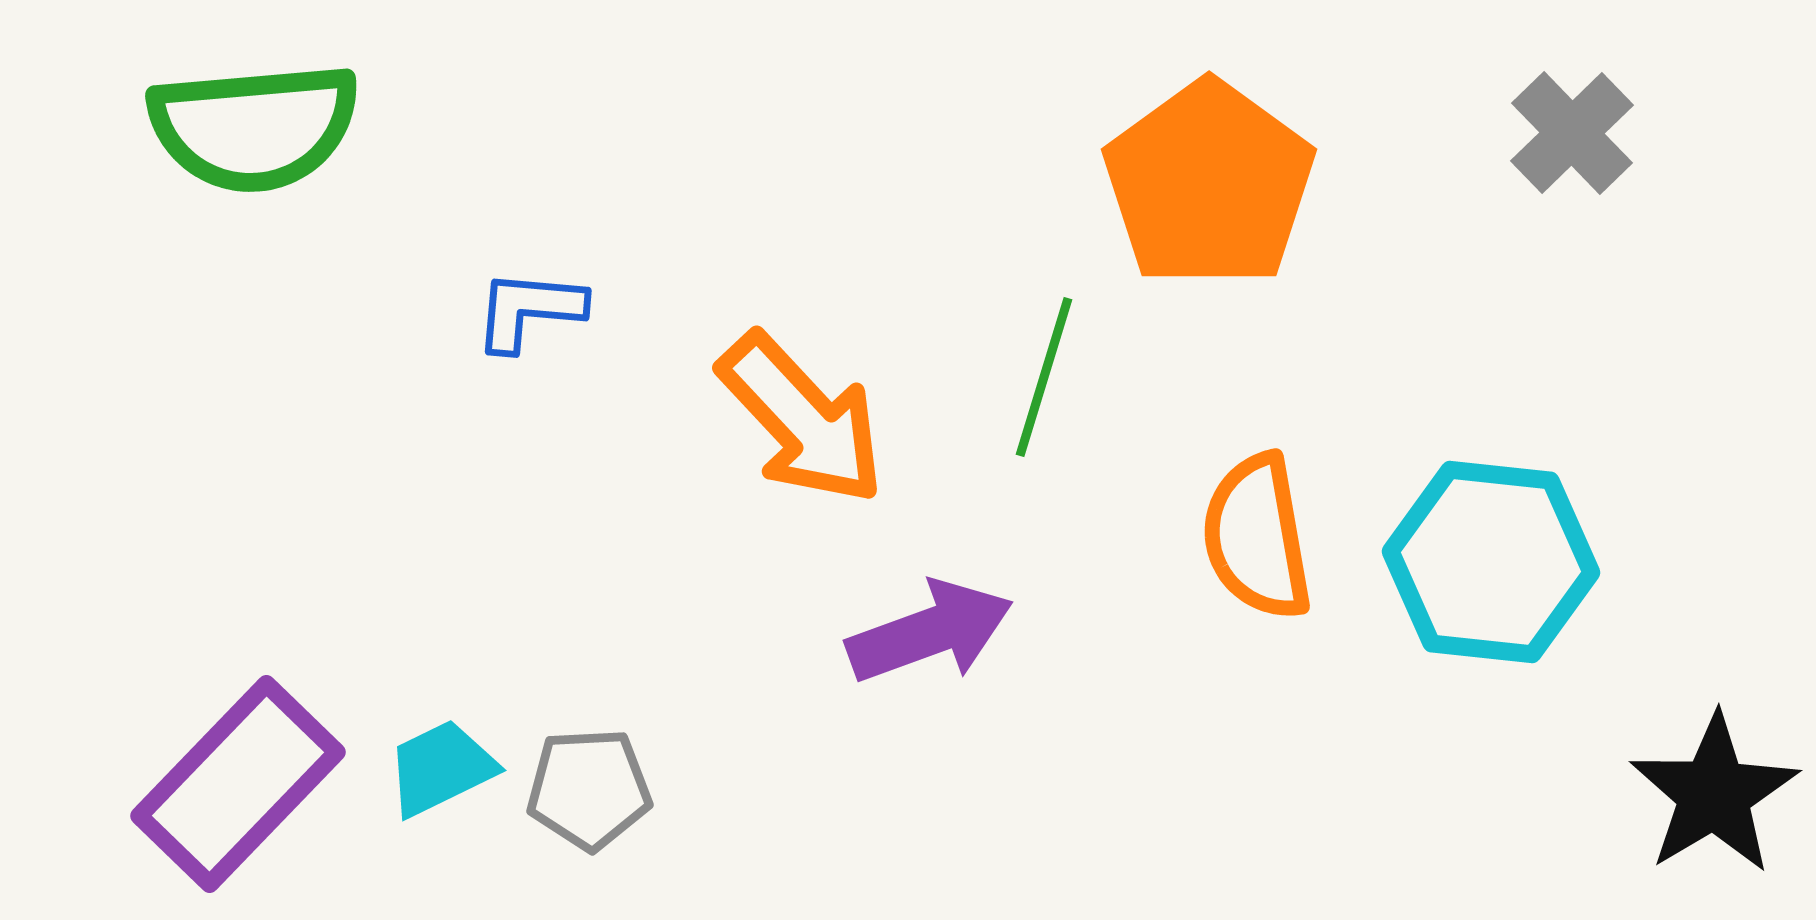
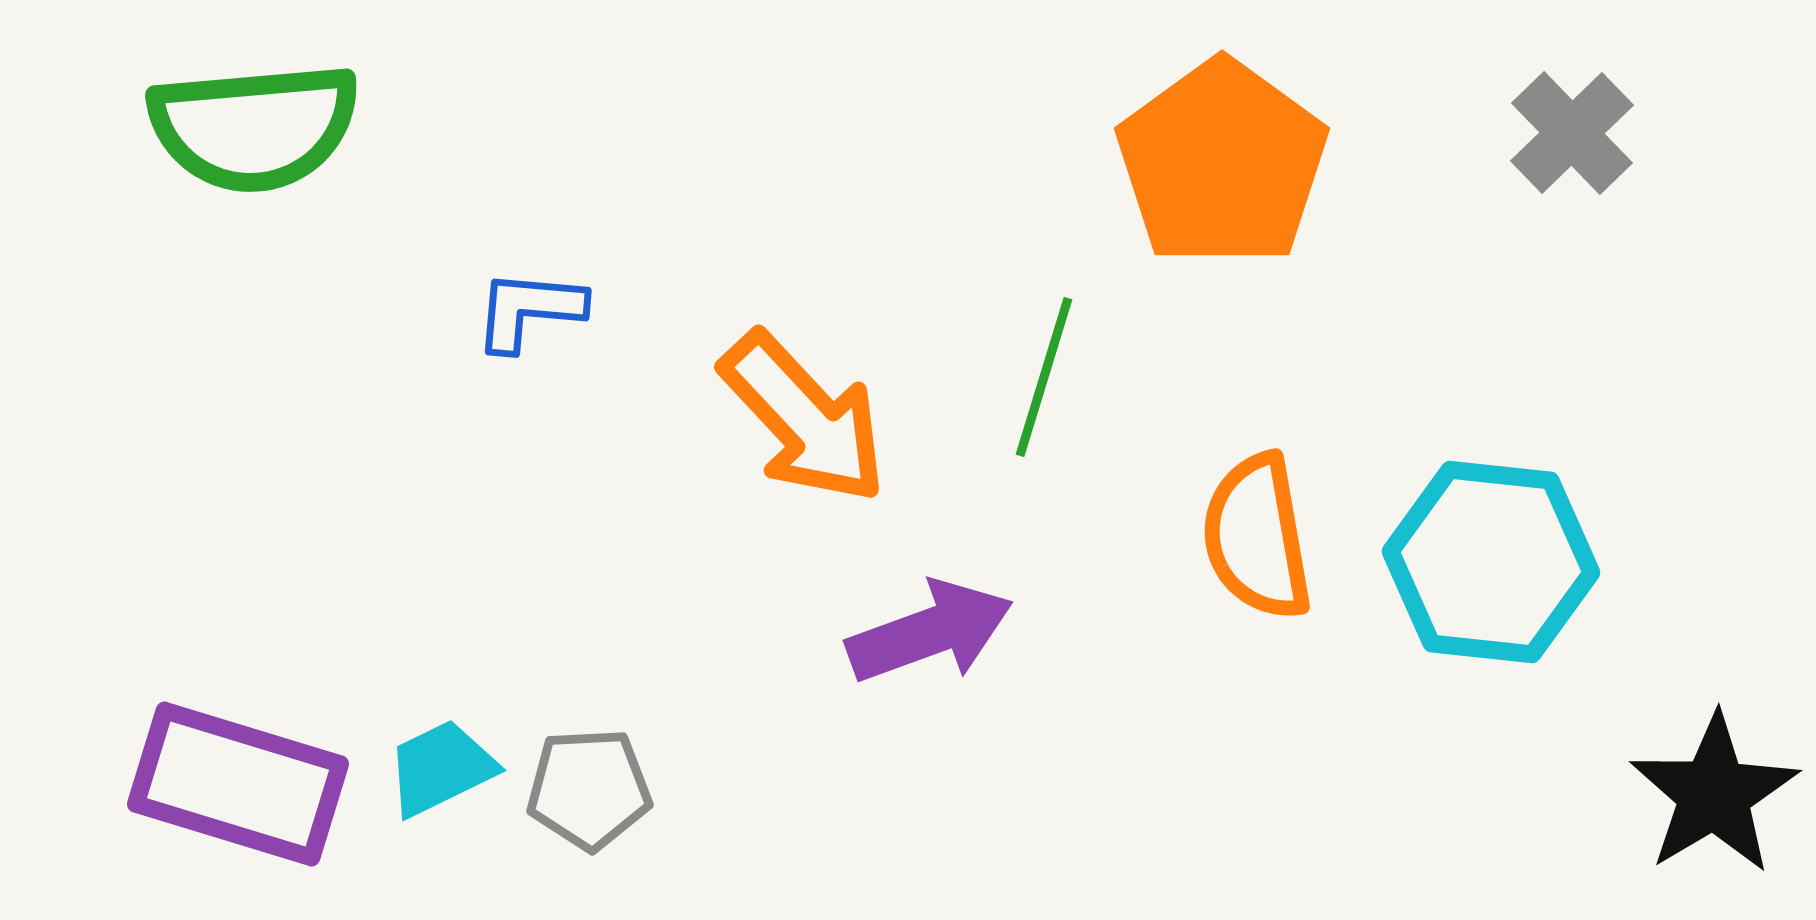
orange pentagon: moved 13 px right, 21 px up
orange arrow: moved 2 px right, 1 px up
purple rectangle: rotated 63 degrees clockwise
